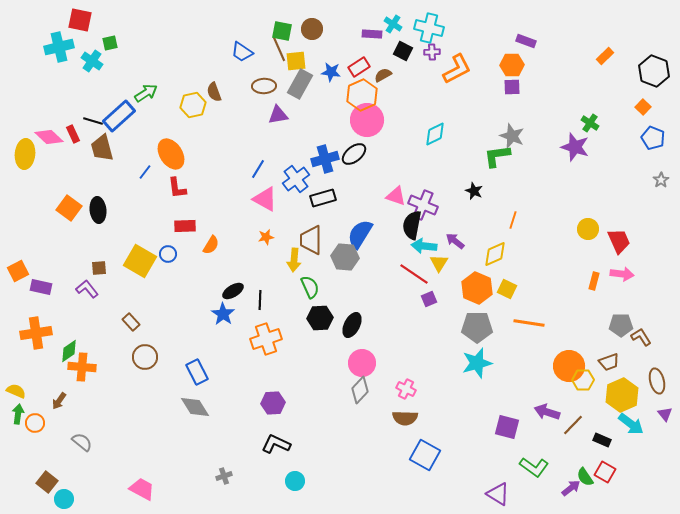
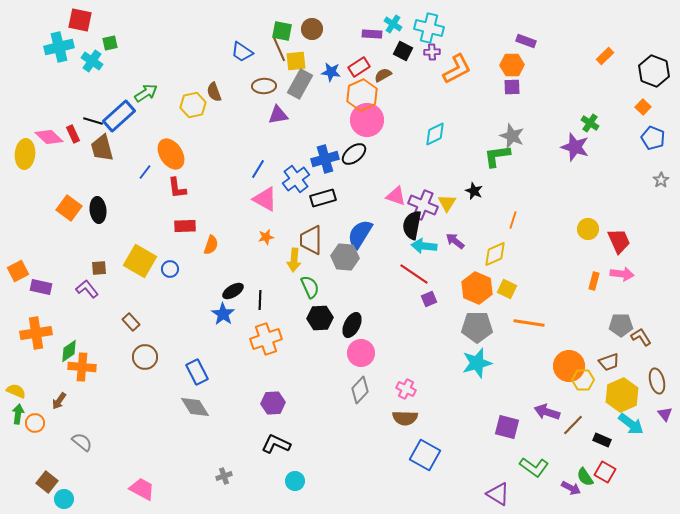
orange semicircle at (211, 245): rotated 12 degrees counterclockwise
blue circle at (168, 254): moved 2 px right, 15 px down
yellow triangle at (439, 263): moved 8 px right, 60 px up
pink circle at (362, 363): moved 1 px left, 10 px up
purple arrow at (571, 488): rotated 66 degrees clockwise
